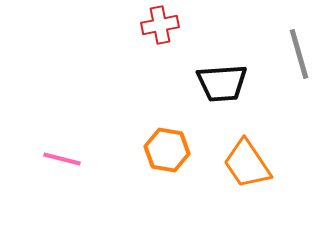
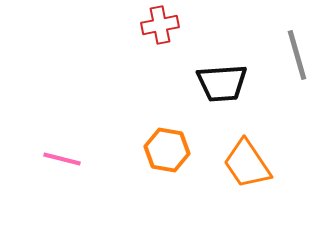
gray line: moved 2 px left, 1 px down
